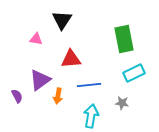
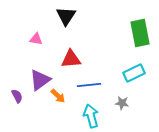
black triangle: moved 4 px right, 4 px up
green rectangle: moved 16 px right, 6 px up
orange arrow: rotated 56 degrees counterclockwise
cyan arrow: rotated 25 degrees counterclockwise
